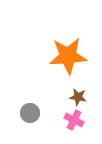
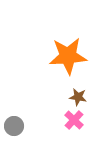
gray circle: moved 16 px left, 13 px down
pink cross: rotated 18 degrees clockwise
